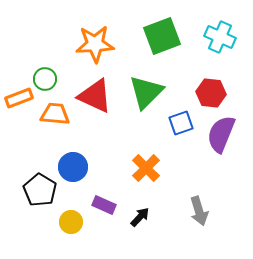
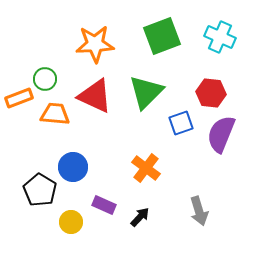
orange cross: rotated 8 degrees counterclockwise
